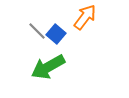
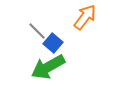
blue square: moved 3 px left, 9 px down
